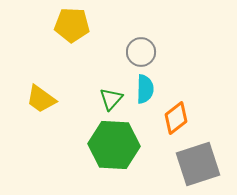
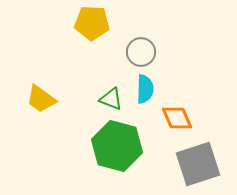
yellow pentagon: moved 20 px right, 2 px up
green triangle: rotated 50 degrees counterclockwise
orange diamond: moved 1 px right; rotated 76 degrees counterclockwise
green hexagon: moved 3 px right, 1 px down; rotated 12 degrees clockwise
